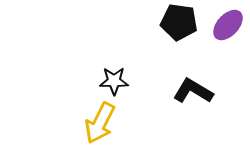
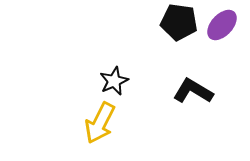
purple ellipse: moved 6 px left
black star: rotated 24 degrees counterclockwise
